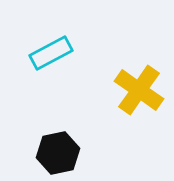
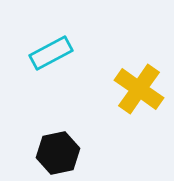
yellow cross: moved 1 px up
